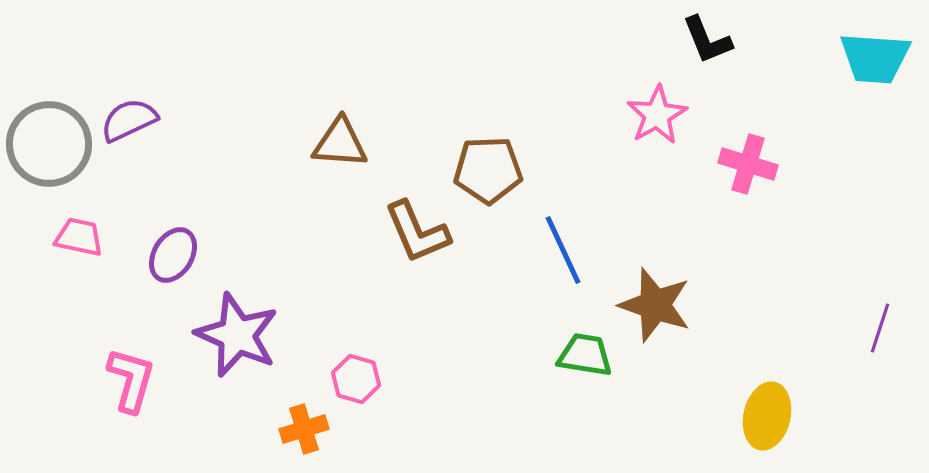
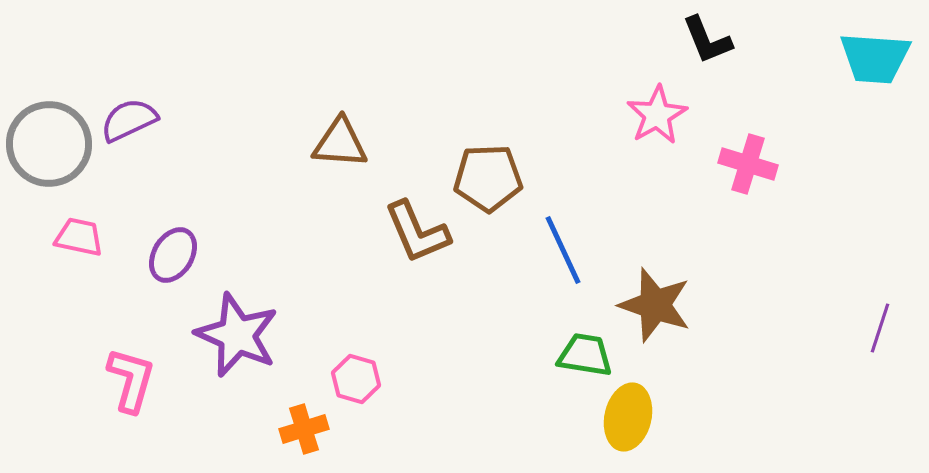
brown pentagon: moved 8 px down
yellow ellipse: moved 139 px left, 1 px down
